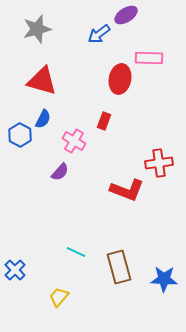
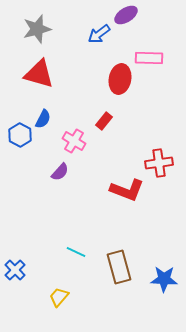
red triangle: moved 3 px left, 7 px up
red rectangle: rotated 18 degrees clockwise
